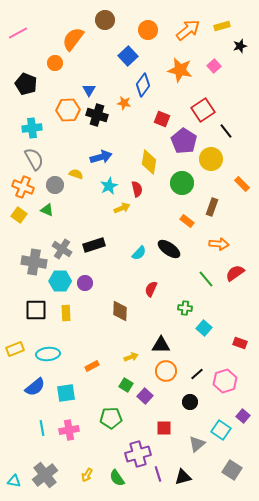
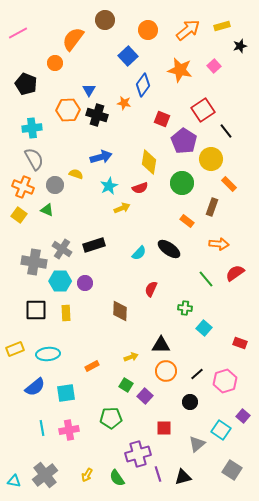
orange rectangle at (242, 184): moved 13 px left
red semicircle at (137, 189): moved 3 px right, 1 px up; rotated 84 degrees clockwise
